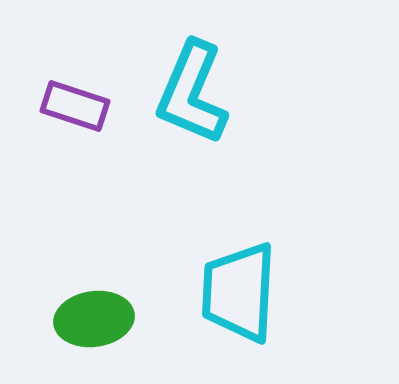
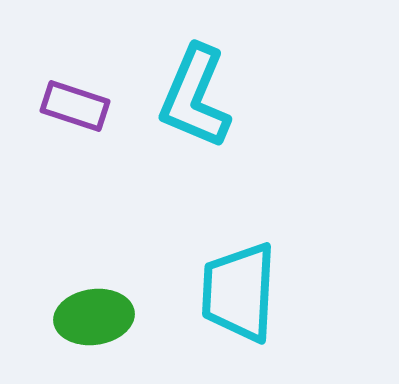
cyan L-shape: moved 3 px right, 4 px down
green ellipse: moved 2 px up
